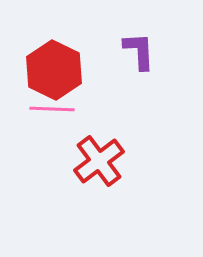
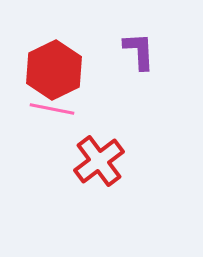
red hexagon: rotated 8 degrees clockwise
pink line: rotated 9 degrees clockwise
